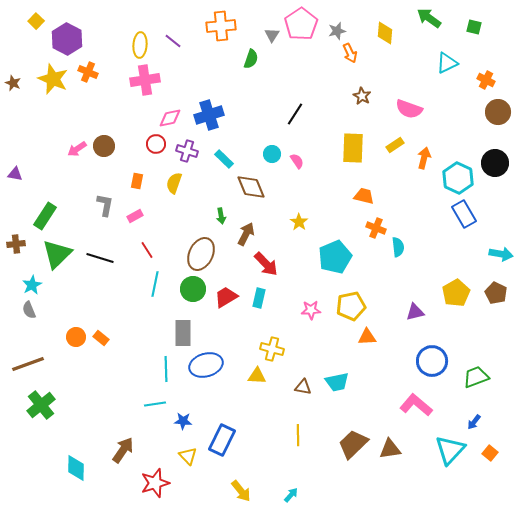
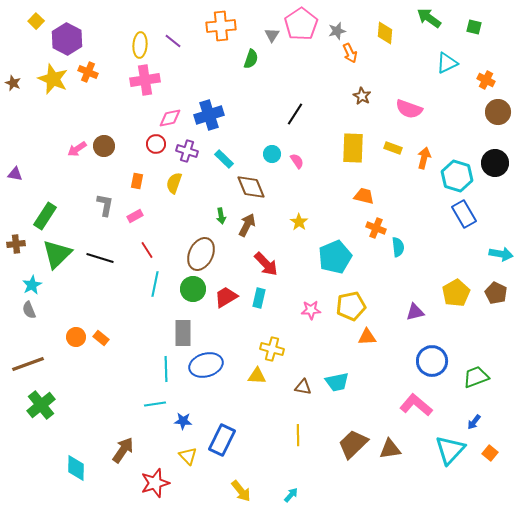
yellow rectangle at (395, 145): moved 2 px left, 3 px down; rotated 54 degrees clockwise
cyan hexagon at (458, 178): moved 1 px left, 2 px up; rotated 8 degrees counterclockwise
brown arrow at (246, 234): moved 1 px right, 9 px up
